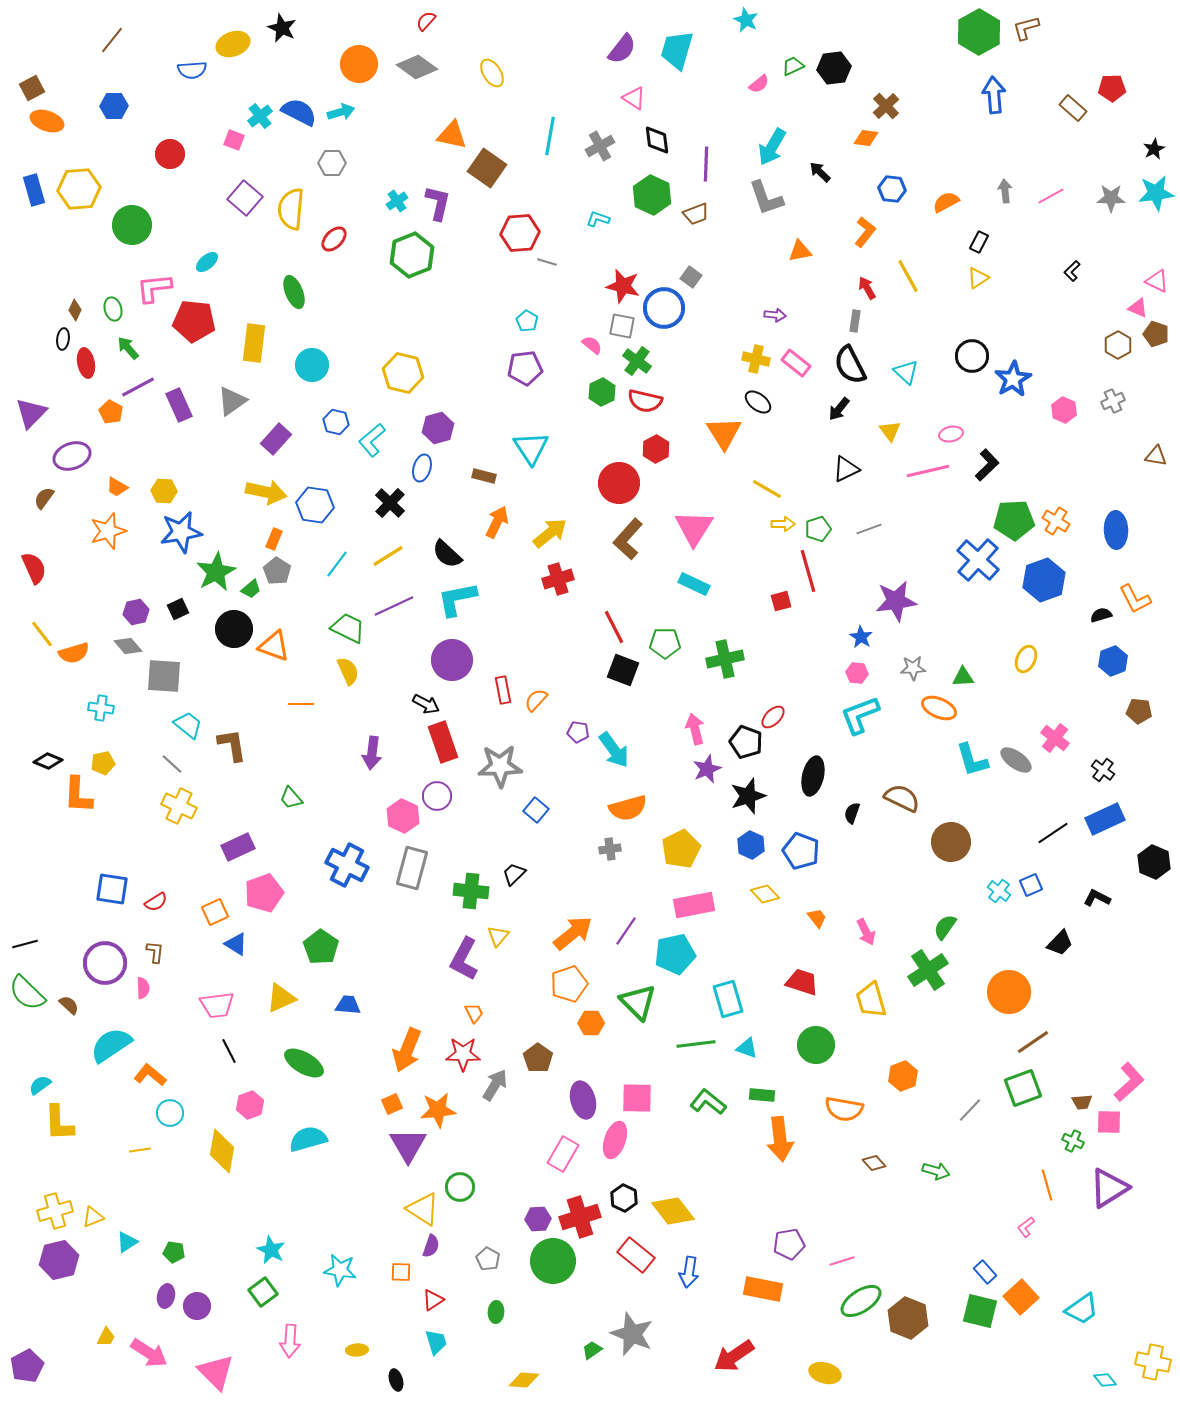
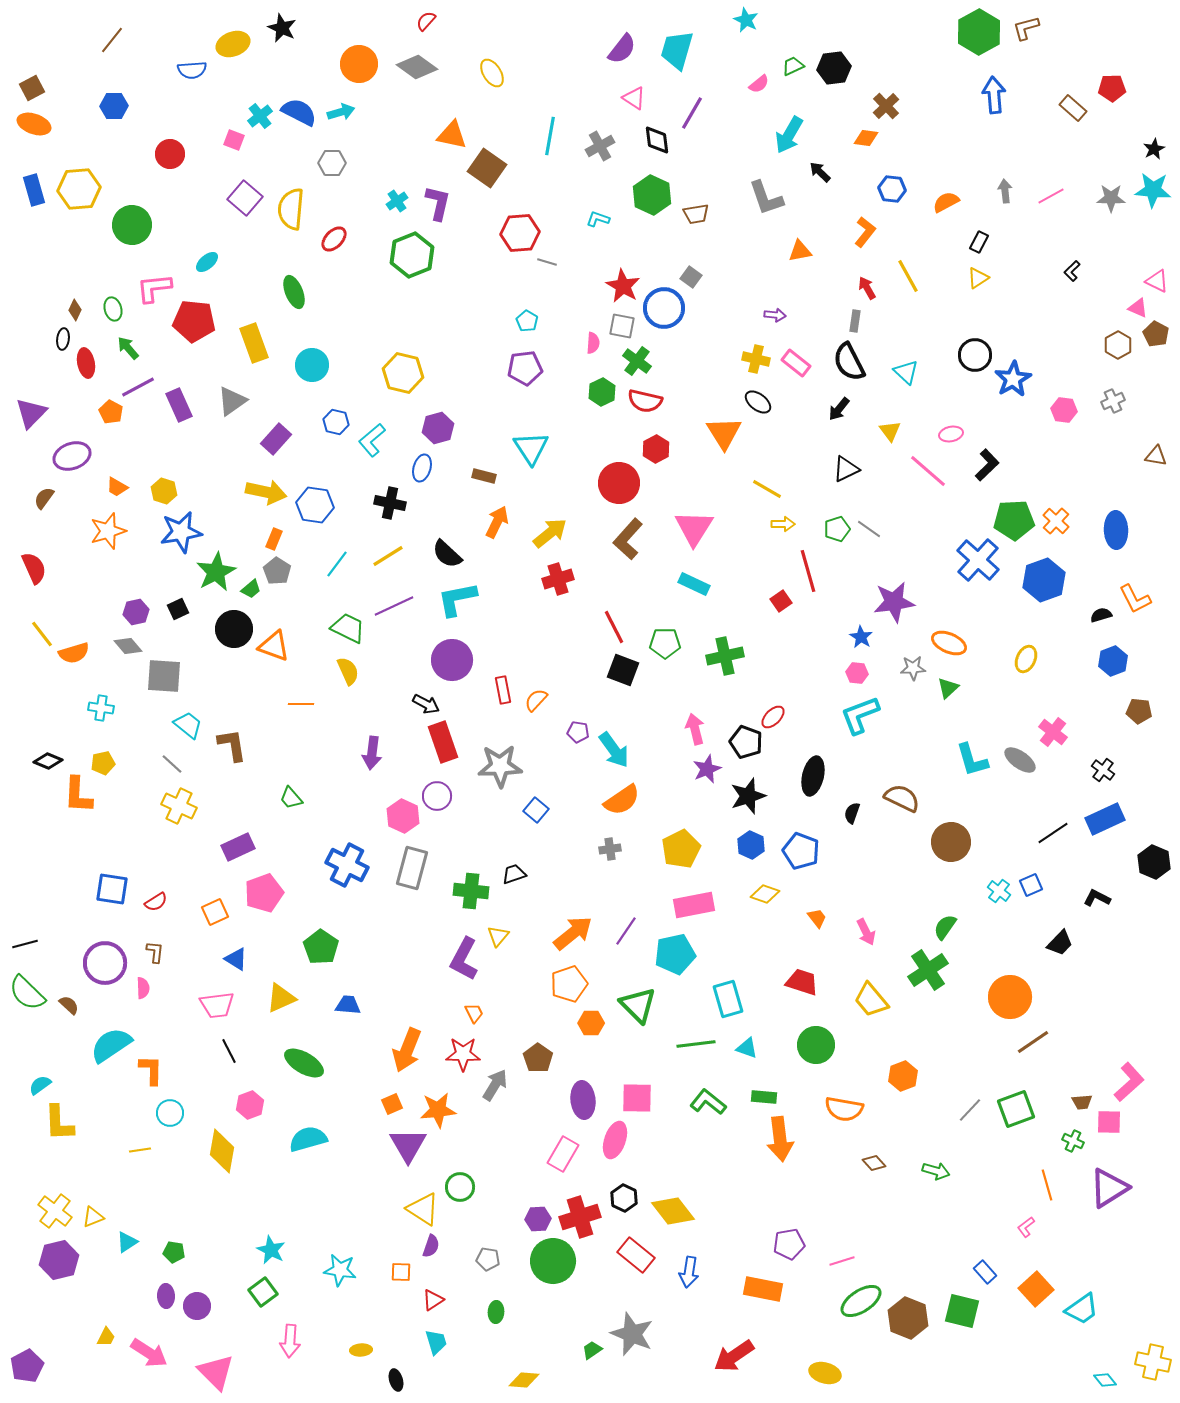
orange ellipse at (47, 121): moved 13 px left, 3 px down
cyan arrow at (772, 147): moved 17 px right, 12 px up
purple line at (706, 164): moved 14 px left, 51 px up; rotated 28 degrees clockwise
cyan star at (1156, 193): moved 3 px left, 3 px up; rotated 12 degrees clockwise
brown trapezoid at (696, 214): rotated 12 degrees clockwise
red star at (623, 286): rotated 16 degrees clockwise
brown pentagon at (1156, 334): rotated 10 degrees clockwise
yellow rectangle at (254, 343): rotated 27 degrees counterclockwise
pink semicircle at (592, 345): moved 1 px right, 2 px up; rotated 55 degrees clockwise
black circle at (972, 356): moved 3 px right, 1 px up
black semicircle at (850, 365): moved 1 px left, 3 px up
pink hexagon at (1064, 410): rotated 15 degrees counterclockwise
pink line at (928, 471): rotated 54 degrees clockwise
yellow hexagon at (164, 491): rotated 15 degrees clockwise
black cross at (390, 503): rotated 32 degrees counterclockwise
orange cross at (1056, 521): rotated 12 degrees clockwise
green pentagon at (818, 529): moved 19 px right
gray line at (869, 529): rotated 55 degrees clockwise
red square at (781, 601): rotated 20 degrees counterclockwise
purple star at (896, 601): moved 2 px left, 1 px down
green cross at (725, 659): moved 3 px up
green triangle at (963, 677): moved 15 px left, 11 px down; rotated 40 degrees counterclockwise
orange ellipse at (939, 708): moved 10 px right, 65 px up
pink cross at (1055, 738): moved 2 px left, 6 px up
gray ellipse at (1016, 760): moved 4 px right
orange semicircle at (628, 808): moved 6 px left, 8 px up; rotated 18 degrees counterclockwise
black trapezoid at (514, 874): rotated 25 degrees clockwise
yellow diamond at (765, 894): rotated 28 degrees counterclockwise
blue triangle at (236, 944): moved 15 px down
orange circle at (1009, 992): moved 1 px right, 5 px down
yellow trapezoid at (871, 1000): rotated 24 degrees counterclockwise
green triangle at (638, 1002): moved 3 px down
orange L-shape at (150, 1075): moved 1 px right, 5 px up; rotated 52 degrees clockwise
green square at (1023, 1088): moved 7 px left, 21 px down
green rectangle at (762, 1095): moved 2 px right, 2 px down
purple ellipse at (583, 1100): rotated 9 degrees clockwise
yellow cross at (55, 1211): rotated 36 degrees counterclockwise
gray pentagon at (488, 1259): rotated 20 degrees counterclockwise
purple ellipse at (166, 1296): rotated 15 degrees counterclockwise
orange square at (1021, 1297): moved 15 px right, 8 px up
green square at (980, 1311): moved 18 px left
yellow ellipse at (357, 1350): moved 4 px right
